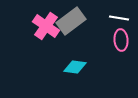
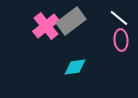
white line: rotated 30 degrees clockwise
pink cross: rotated 16 degrees clockwise
cyan diamond: rotated 15 degrees counterclockwise
